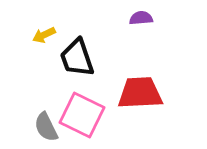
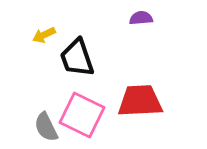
red trapezoid: moved 8 px down
